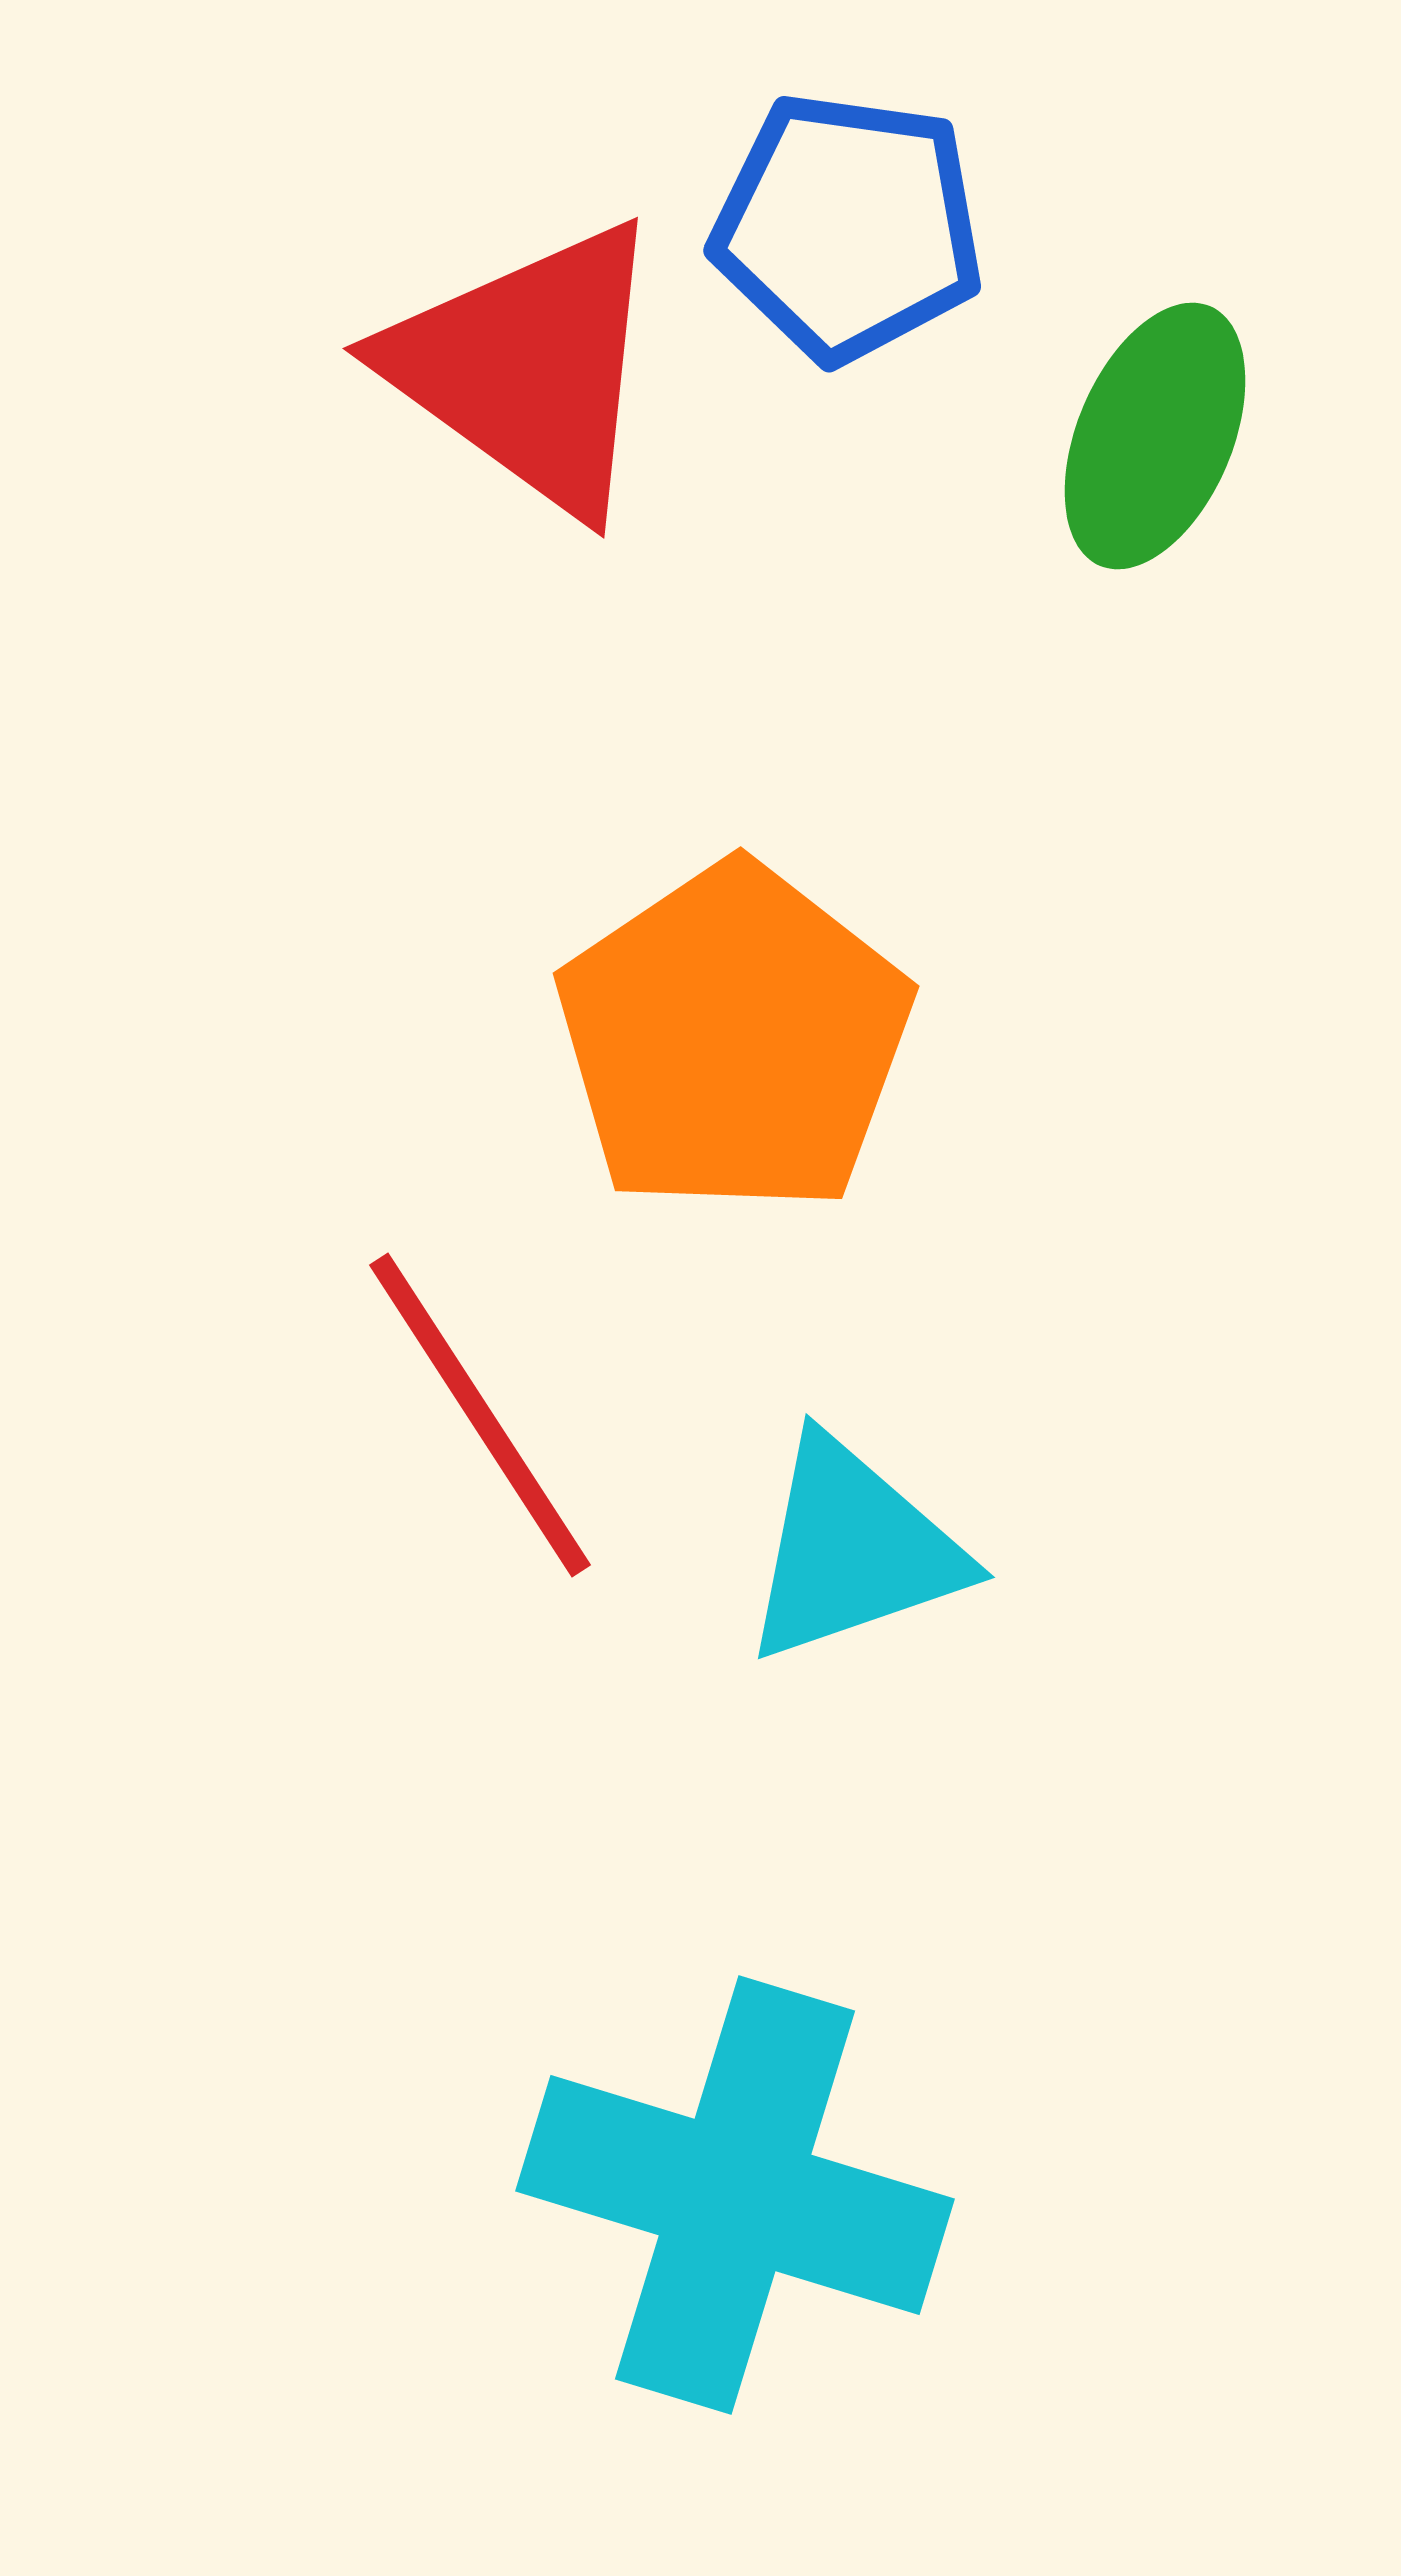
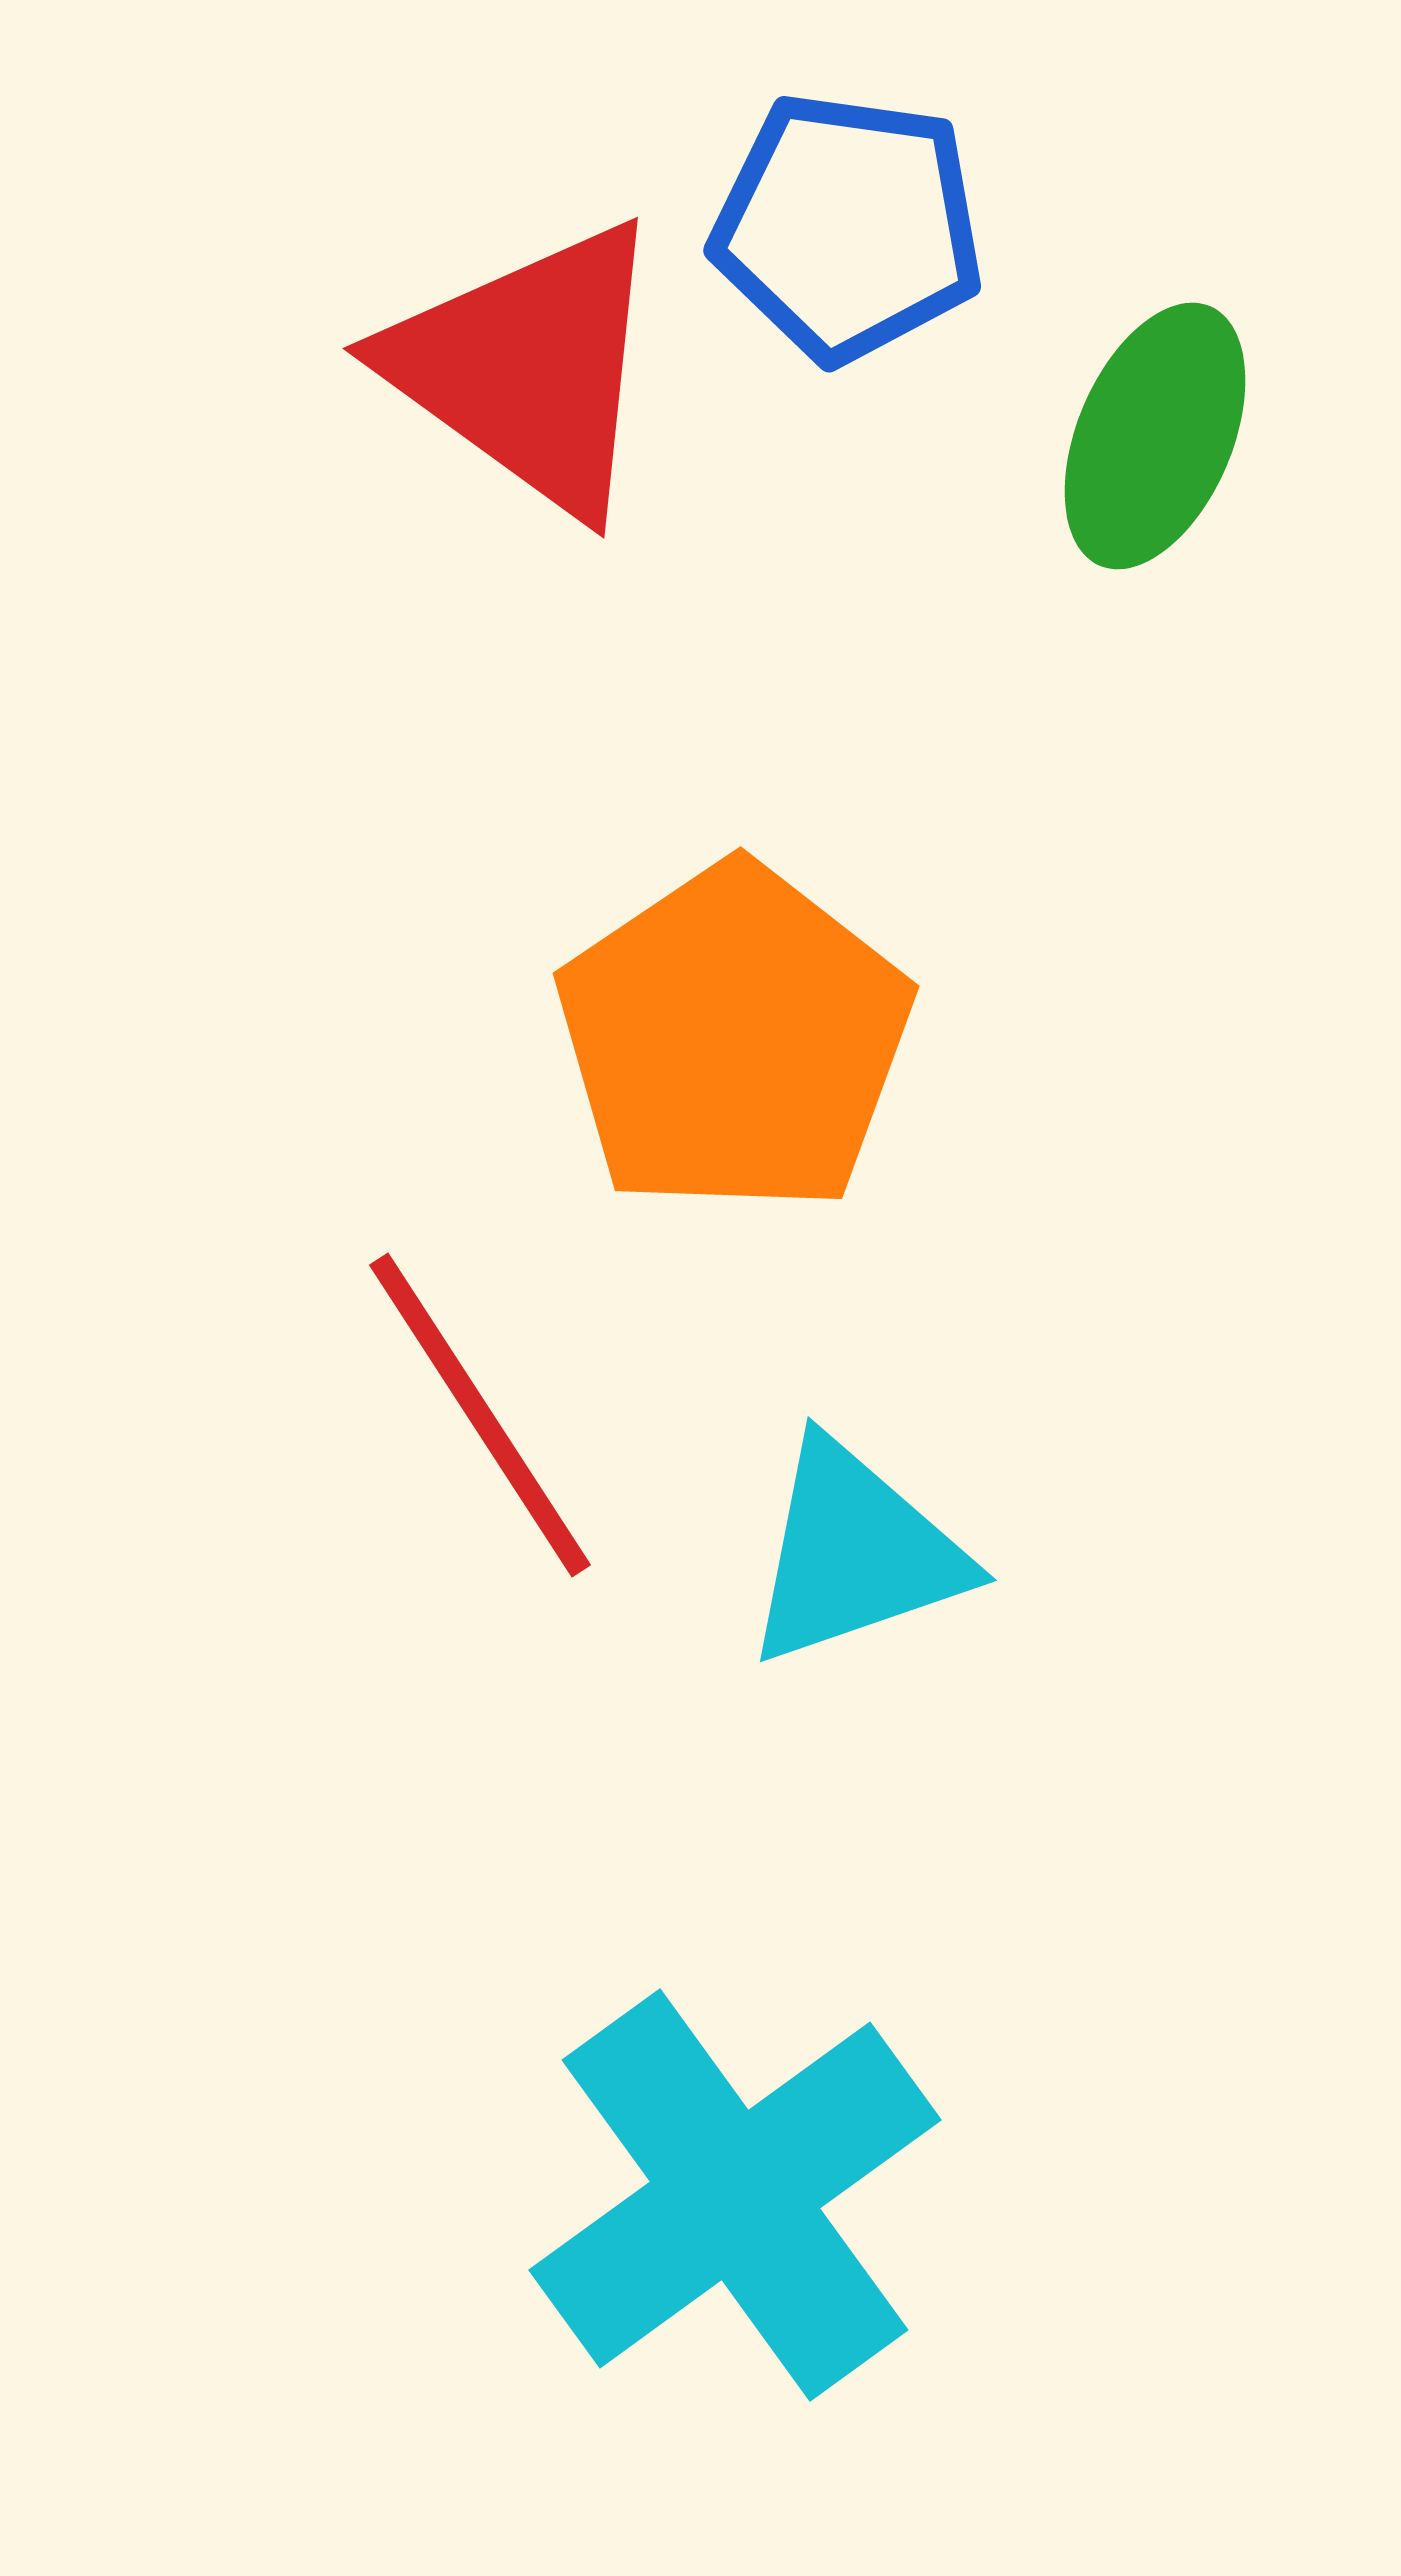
cyan triangle: moved 2 px right, 3 px down
cyan cross: rotated 37 degrees clockwise
